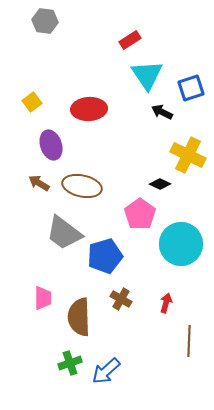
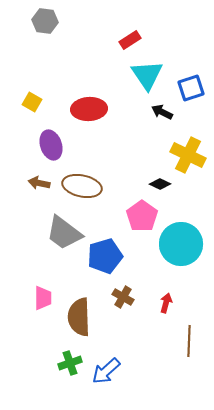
yellow square: rotated 24 degrees counterclockwise
brown arrow: rotated 20 degrees counterclockwise
pink pentagon: moved 2 px right, 2 px down
brown cross: moved 2 px right, 2 px up
